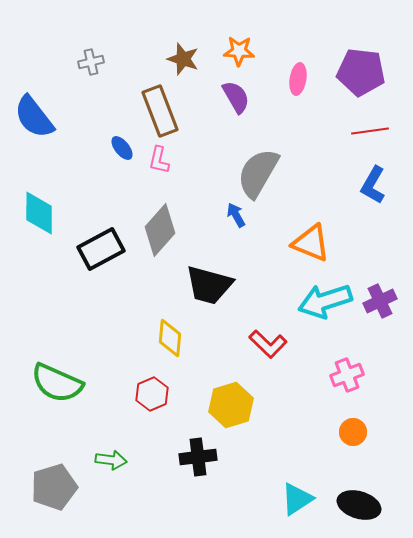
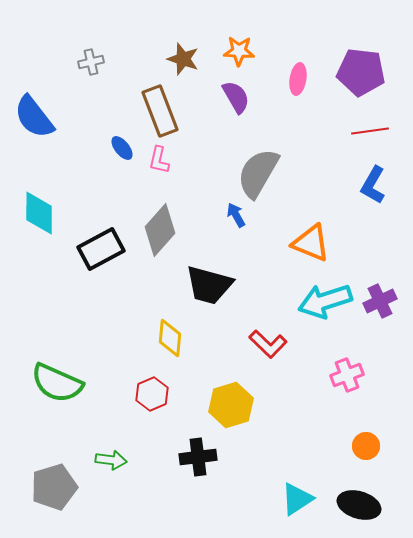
orange circle: moved 13 px right, 14 px down
